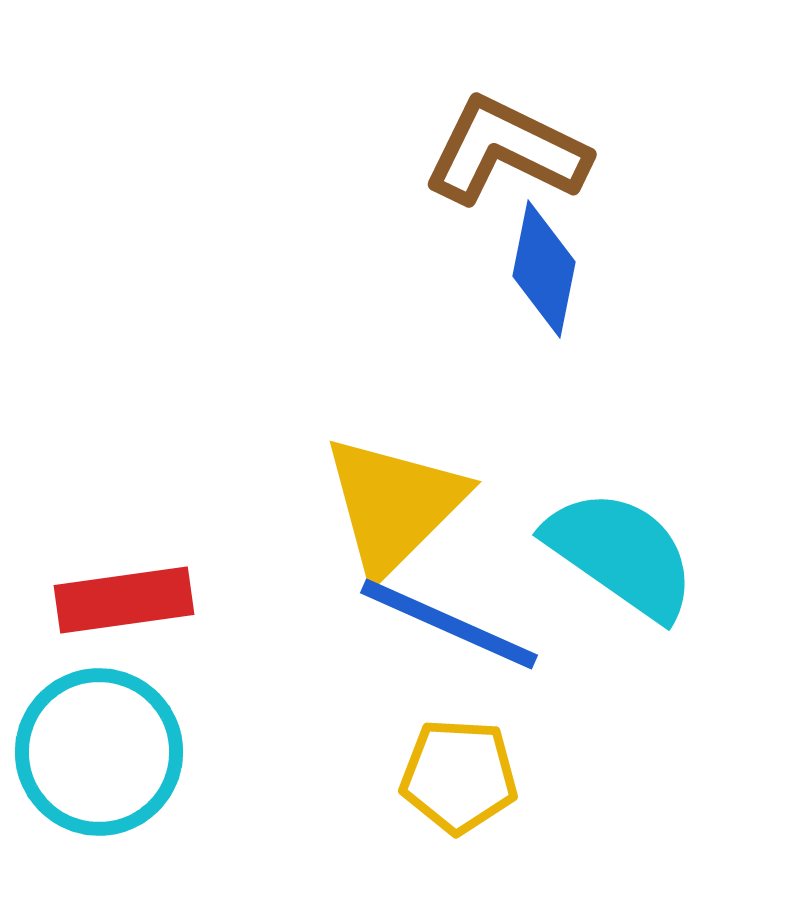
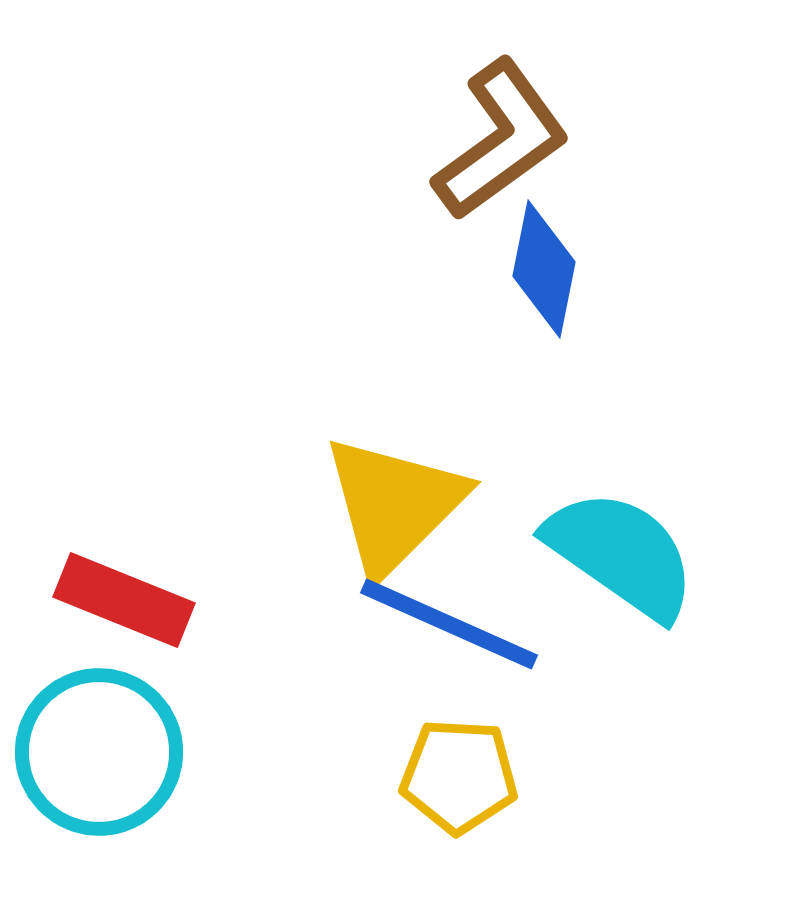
brown L-shape: moved 5 px left, 11 px up; rotated 118 degrees clockwise
red rectangle: rotated 30 degrees clockwise
